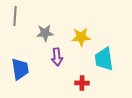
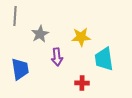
gray star: moved 5 px left, 1 px down; rotated 24 degrees counterclockwise
